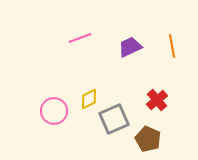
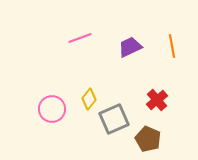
yellow diamond: rotated 25 degrees counterclockwise
pink circle: moved 2 px left, 2 px up
